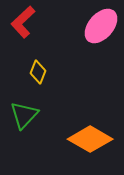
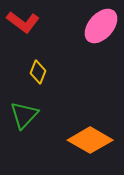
red L-shape: rotated 100 degrees counterclockwise
orange diamond: moved 1 px down
